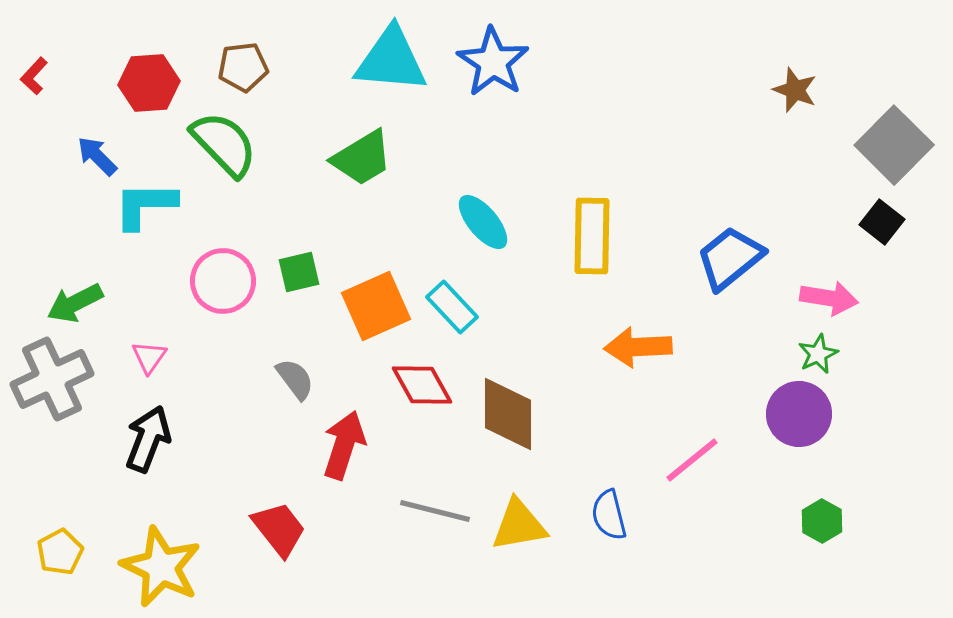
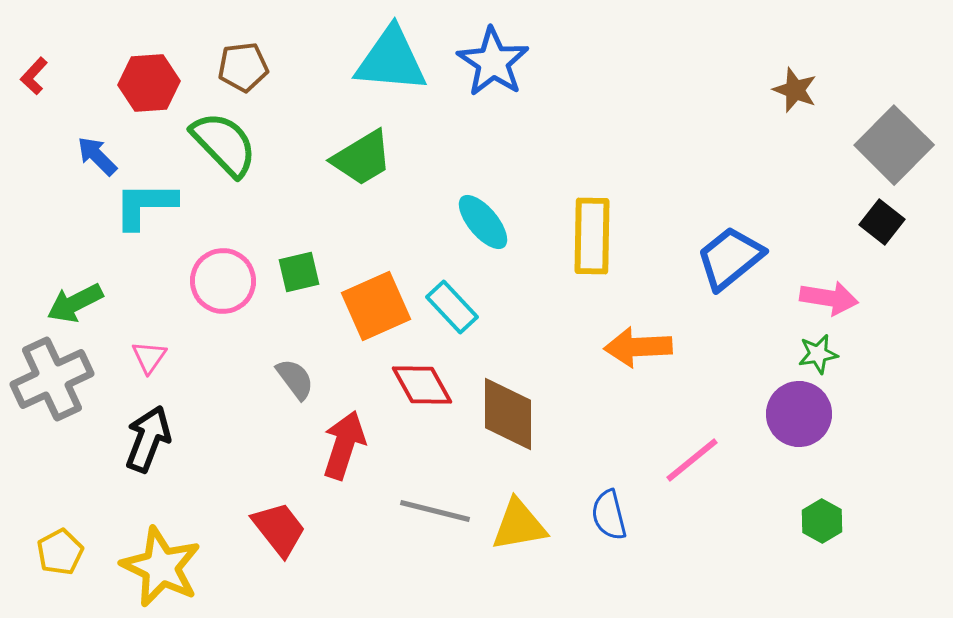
green star: rotated 15 degrees clockwise
